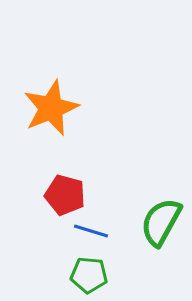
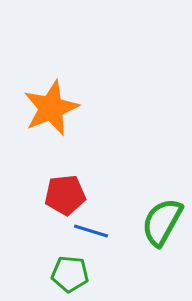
red pentagon: rotated 21 degrees counterclockwise
green semicircle: moved 1 px right
green pentagon: moved 19 px left, 1 px up
